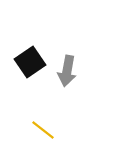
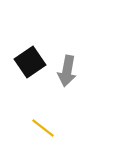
yellow line: moved 2 px up
